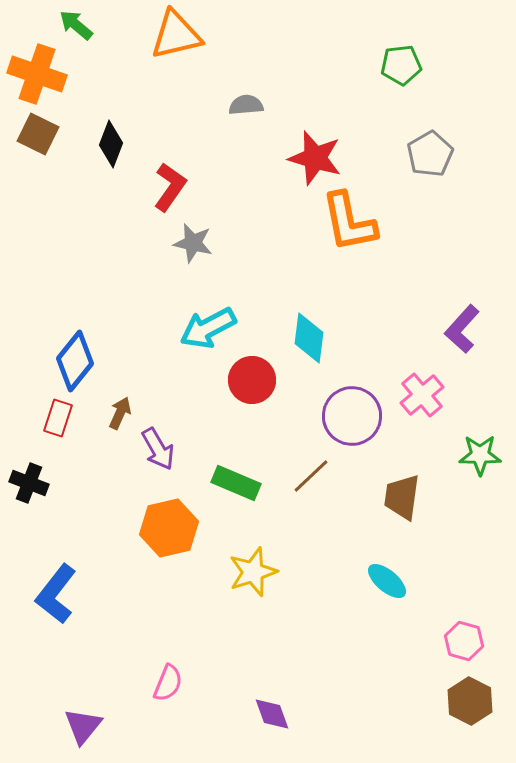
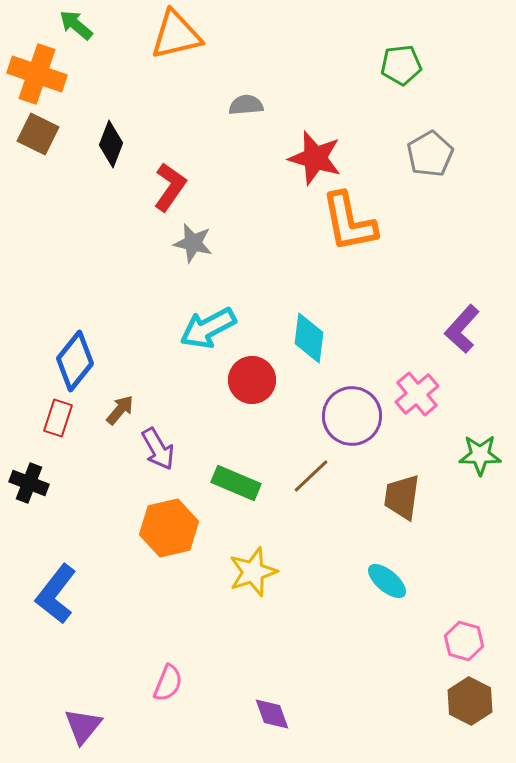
pink cross: moved 5 px left, 1 px up
brown arrow: moved 3 px up; rotated 16 degrees clockwise
